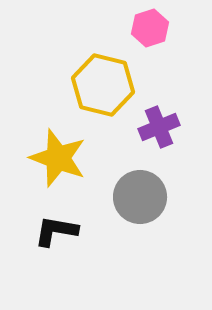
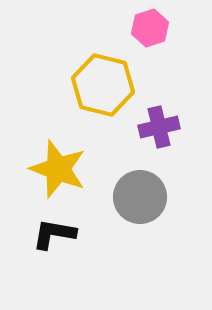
purple cross: rotated 9 degrees clockwise
yellow star: moved 11 px down
black L-shape: moved 2 px left, 3 px down
